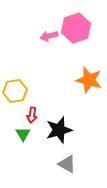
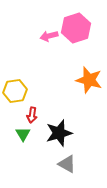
black star: moved 3 px down
